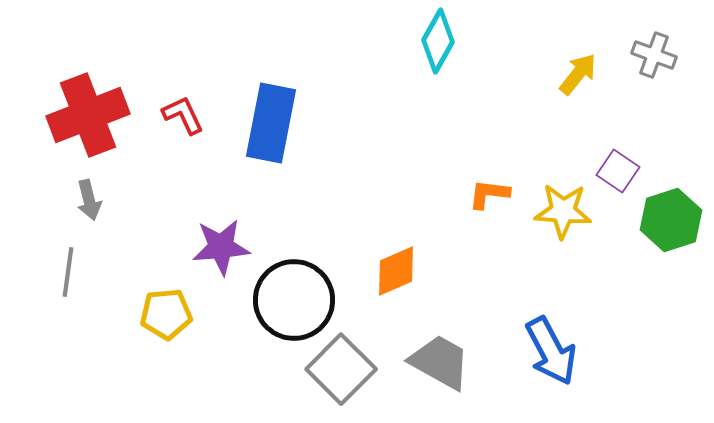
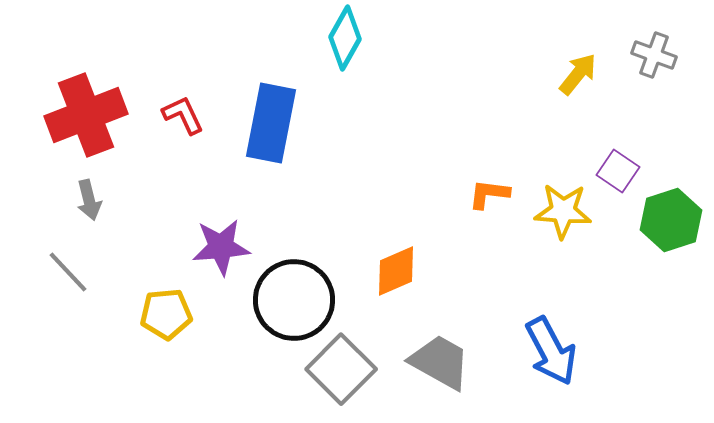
cyan diamond: moved 93 px left, 3 px up
red cross: moved 2 px left
gray line: rotated 51 degrees counterclockwise
